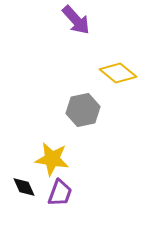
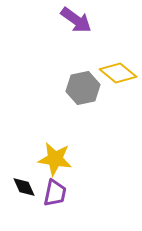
purple arrow: rotated 12 degrees counterclockwise
gray hexagon: moved 22 px up
yellow star: moved 3 px right
purple trapezoid: moved 5 px left; rotated 8 degrees counterclockwise
